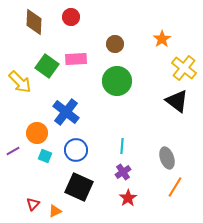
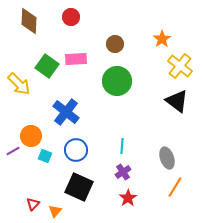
brown diamond: moved 5 px left, 1 px up
yellow cross: moved 4 px left, 2 px up
yellow arrow: moved 1 px left, 2 px down
orange circle: moved 6 px left, 3 px down
orange triangle: rotated 24 degrees counterclockwise
